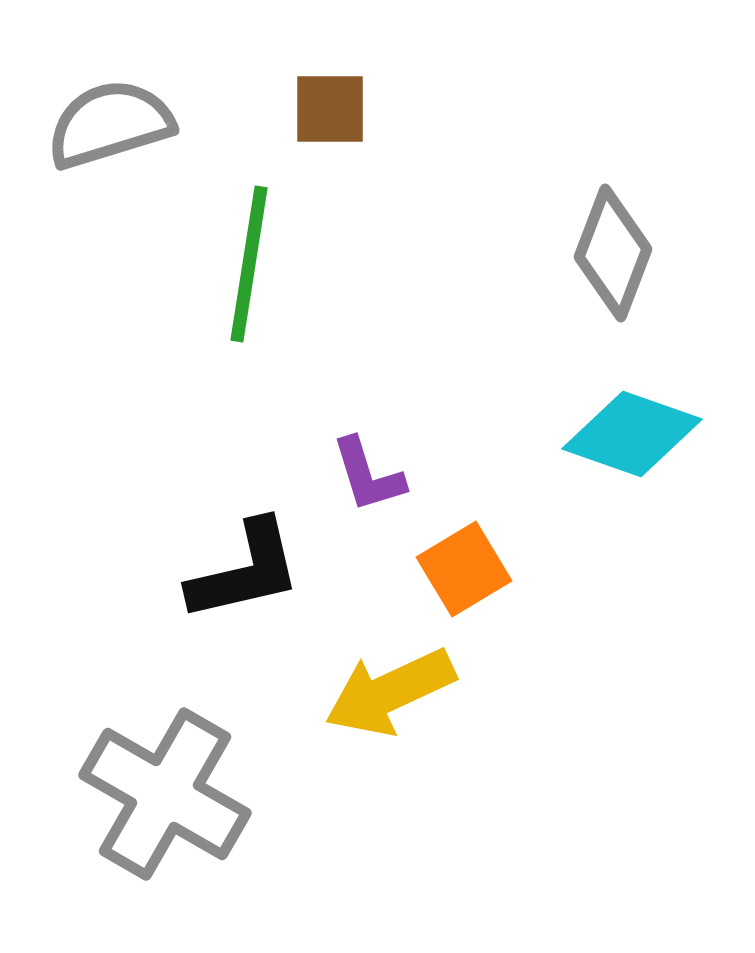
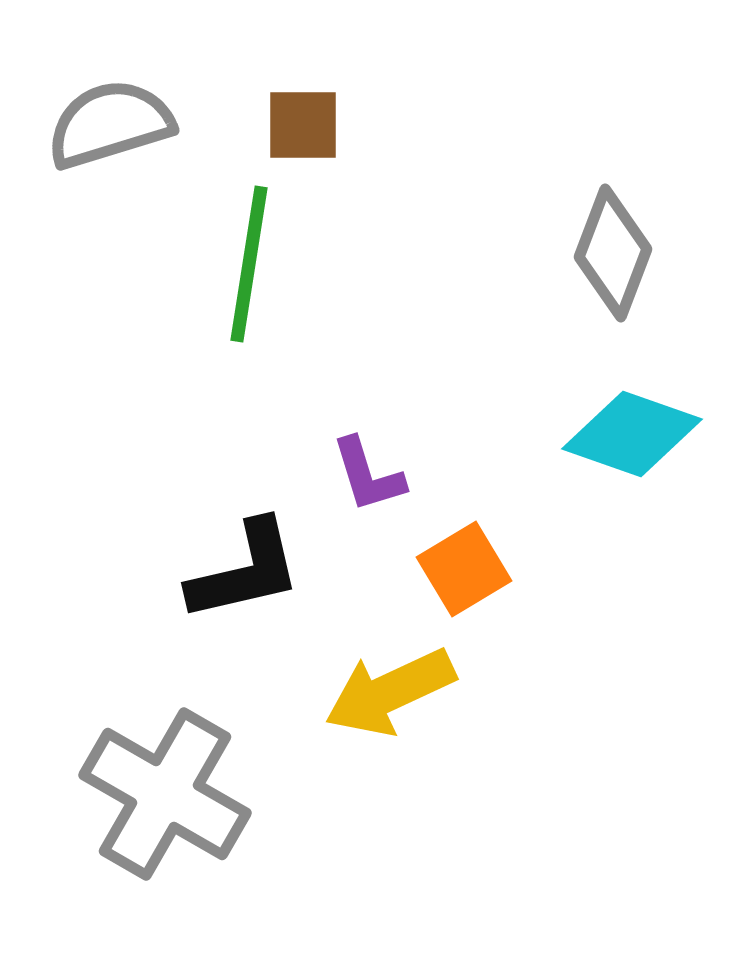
brown square: moved 27 px left, 16 px down
